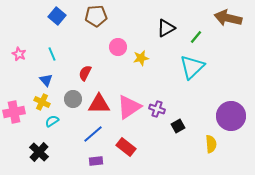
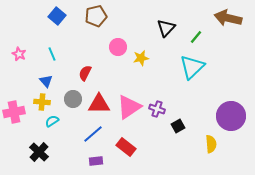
brown pentagon: rotated 10 degrees counterclockwise
black triangle: rotated 18 degrees counterclockwise
blue triangle: moved 1 px down
yellow cross: rotated 21 degrees counterclockwise
